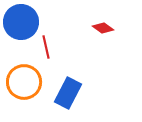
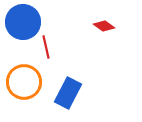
blue circle: moved 2 px right
red diamond: moved 1 px right, 2 px up
